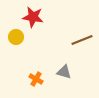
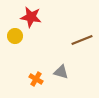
red star: moved 2 px left
yellow circle: moved 1 px left, 1 px up
gray triangle: moved 3 px left
